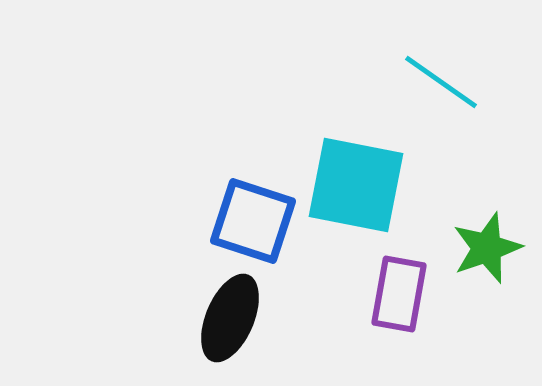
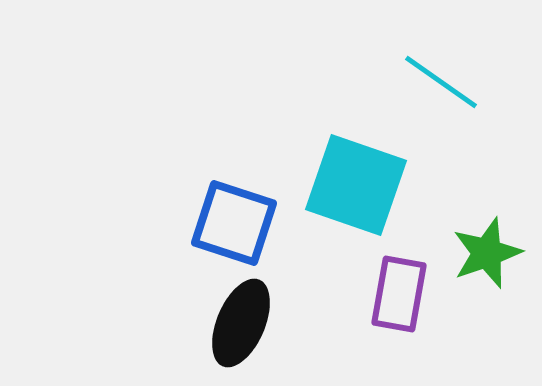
cyan square: rotated 8 degrees clockwise
blue square: moved 19 px left, 2 px down
green star: moved 5 px down
black ellipse: moved 11 px right, 5 px down
